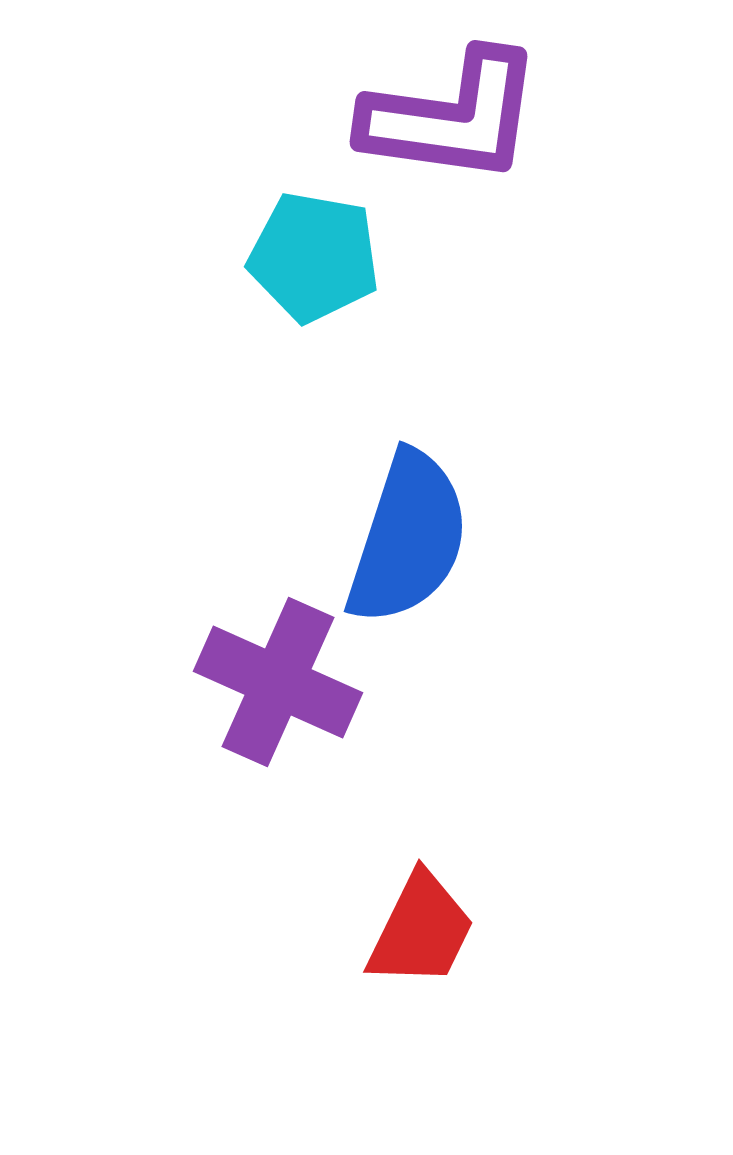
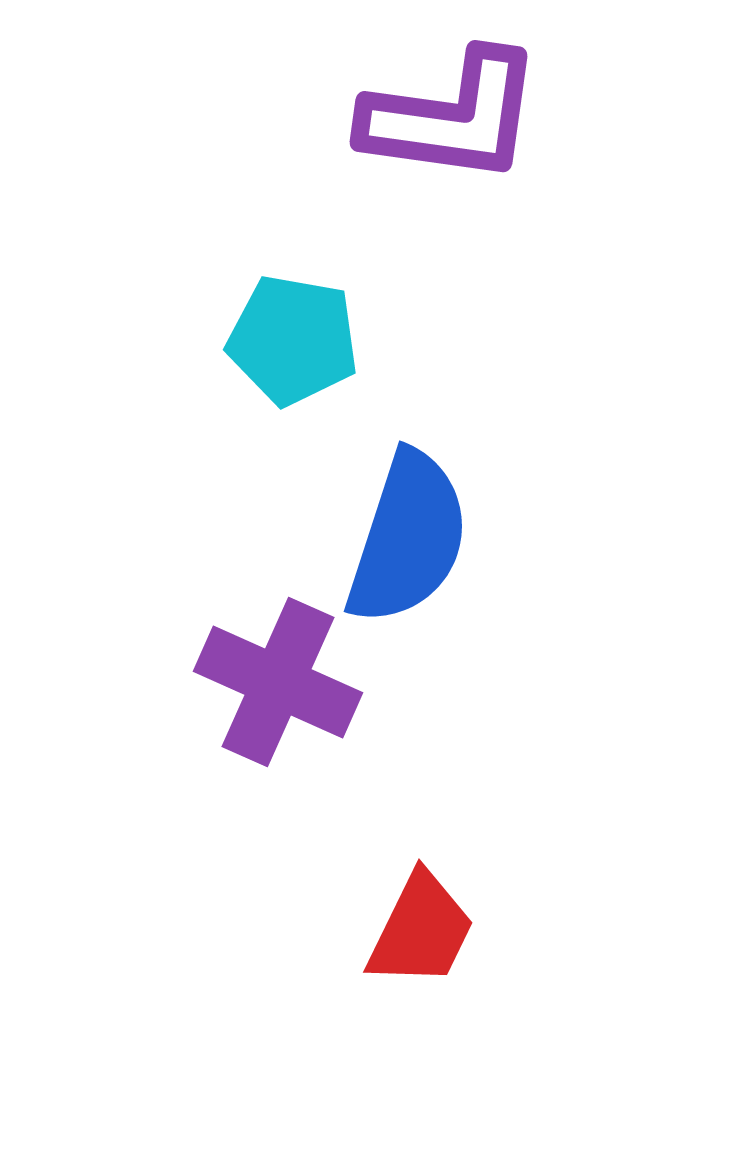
cyan pentagon: moved 21 px left, 83 px down
